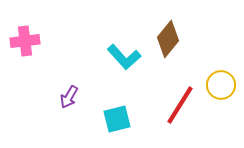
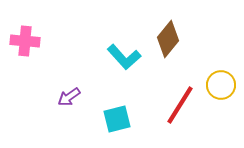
pink cross: rotated 12 degrees clockwise
purple arrow: rotated 25 degrees clockwise
